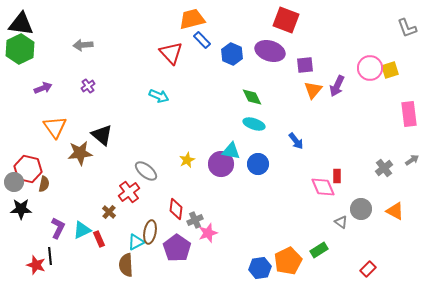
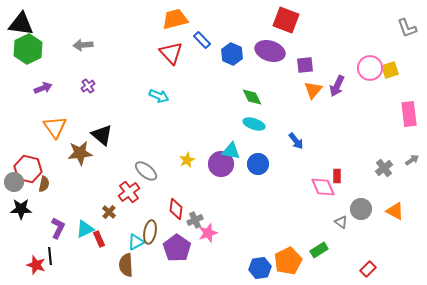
orange trapezoid at (192, 19): moved 17 px left
green hexagon at (20, 49): moved 8 px right
cyan triangle at (82, 230): moved 3 px right, 1 px up
